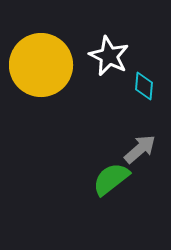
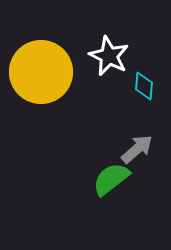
yellow circle: moved 7 px down
gray arrow: moved 3 px left
